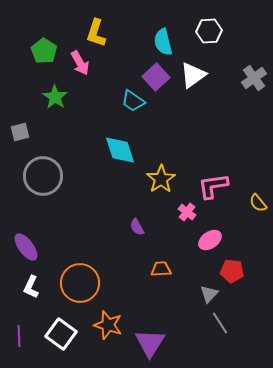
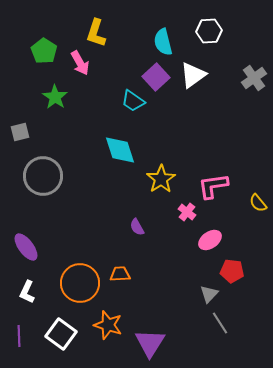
orange trapezoid: moved 41 px left, 5 px down
white L-shape: moved 4 px left, 5 px down
